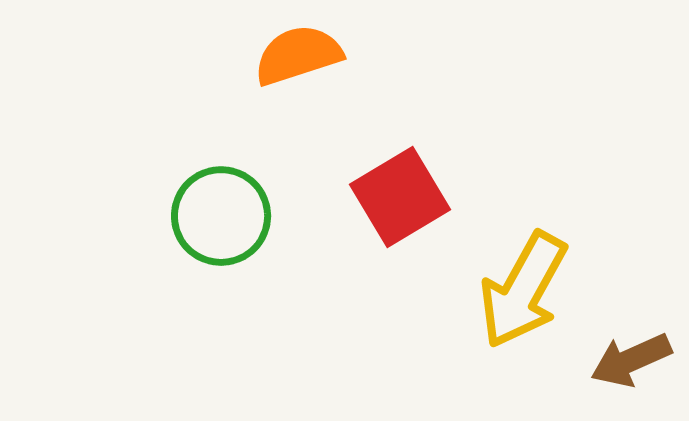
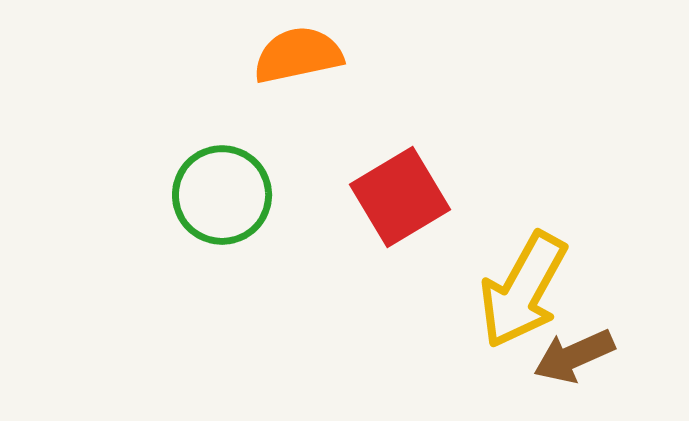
orange semicircle: rotated 6 degrees clockwise
green circle: moved 1 px right, 21 px up
brown arrow: moved 57 px left, 4 px up
